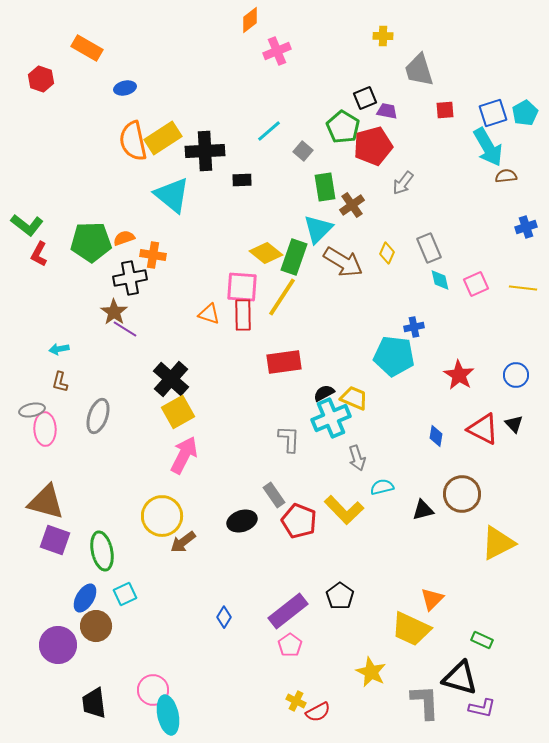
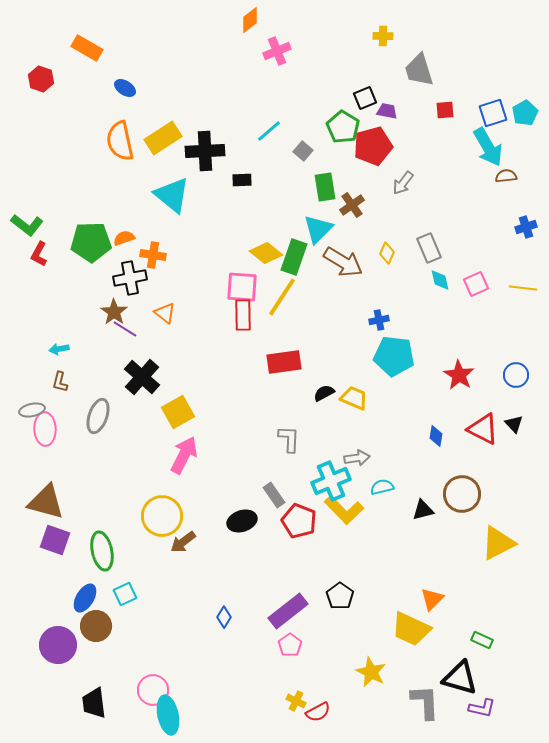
blue ellipse at (125, 88): rotated 45 degrees clockwise
orange semicircle at (133, 141): moved 13 px left
orange triangle at (209, 314): moved 44 px left, 1 px up; rotated 20 degrees clockwise
blue cross at (414, 327): moved 35 px left, 7 px up
black cross at (171, 379): moved 29 px left, 2 px up
cyan cross at (331, 418): moved 63 px down
gray arrow at (357, 458): rotated 80 degrees counterclockwise
